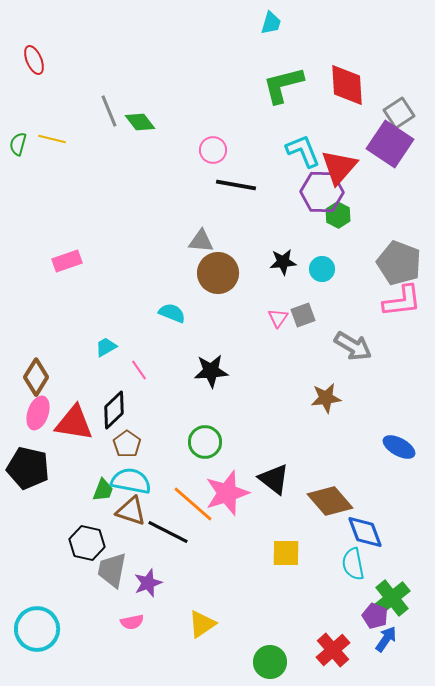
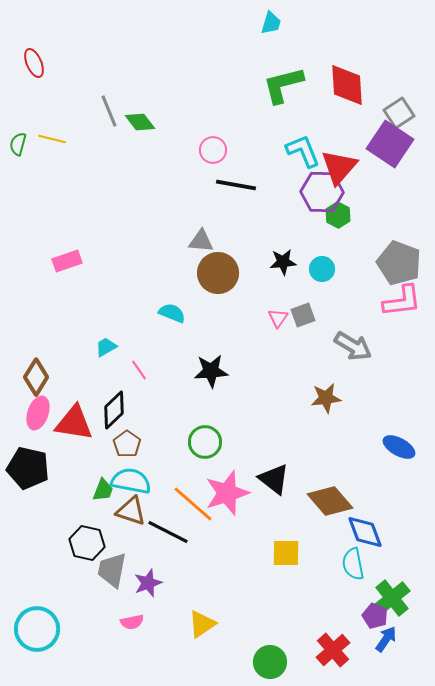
red ellipse at (34, 60): moved 3 px down
